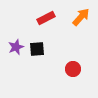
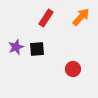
red rectangle: rotated 30 degrees counterclockwise
